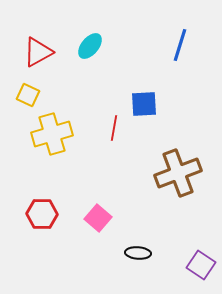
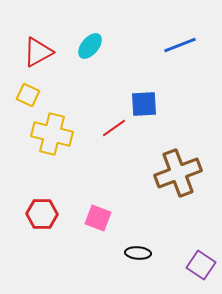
blue line: rotated 52 degrees clockwise
red line: rotated 45 degrees clockwise
yellow cross: rotated 30 degrees clockwise
pink square: rotated 20 degrees counterclockwise
